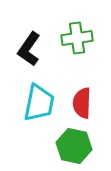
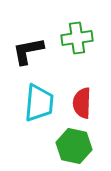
black L-shape: moved 1 px left, 2 px down; rotated 44 degrees clockwise
cyan trapezoid: rotated 6 degrees counterclockwise
